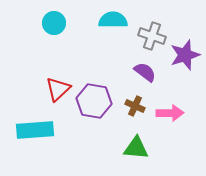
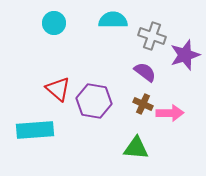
red triangle: rotated 36 degrees counterclockwise
brown cross: moved 8 px right, 2 px up
